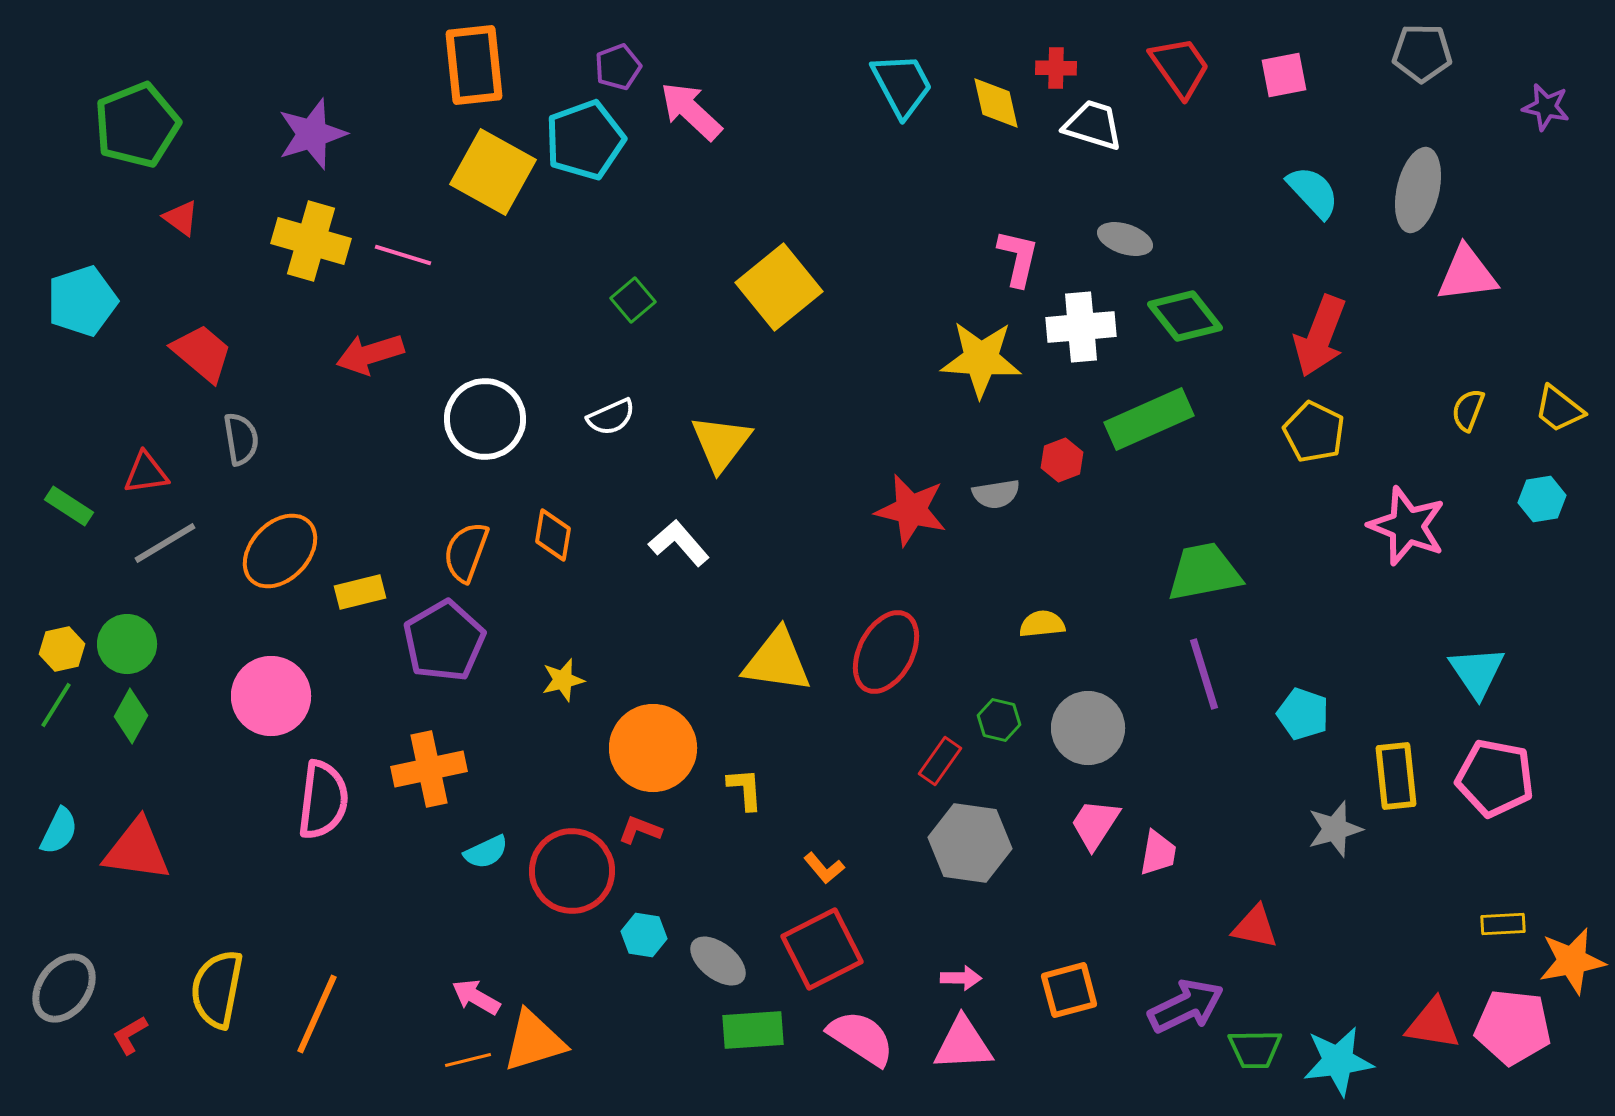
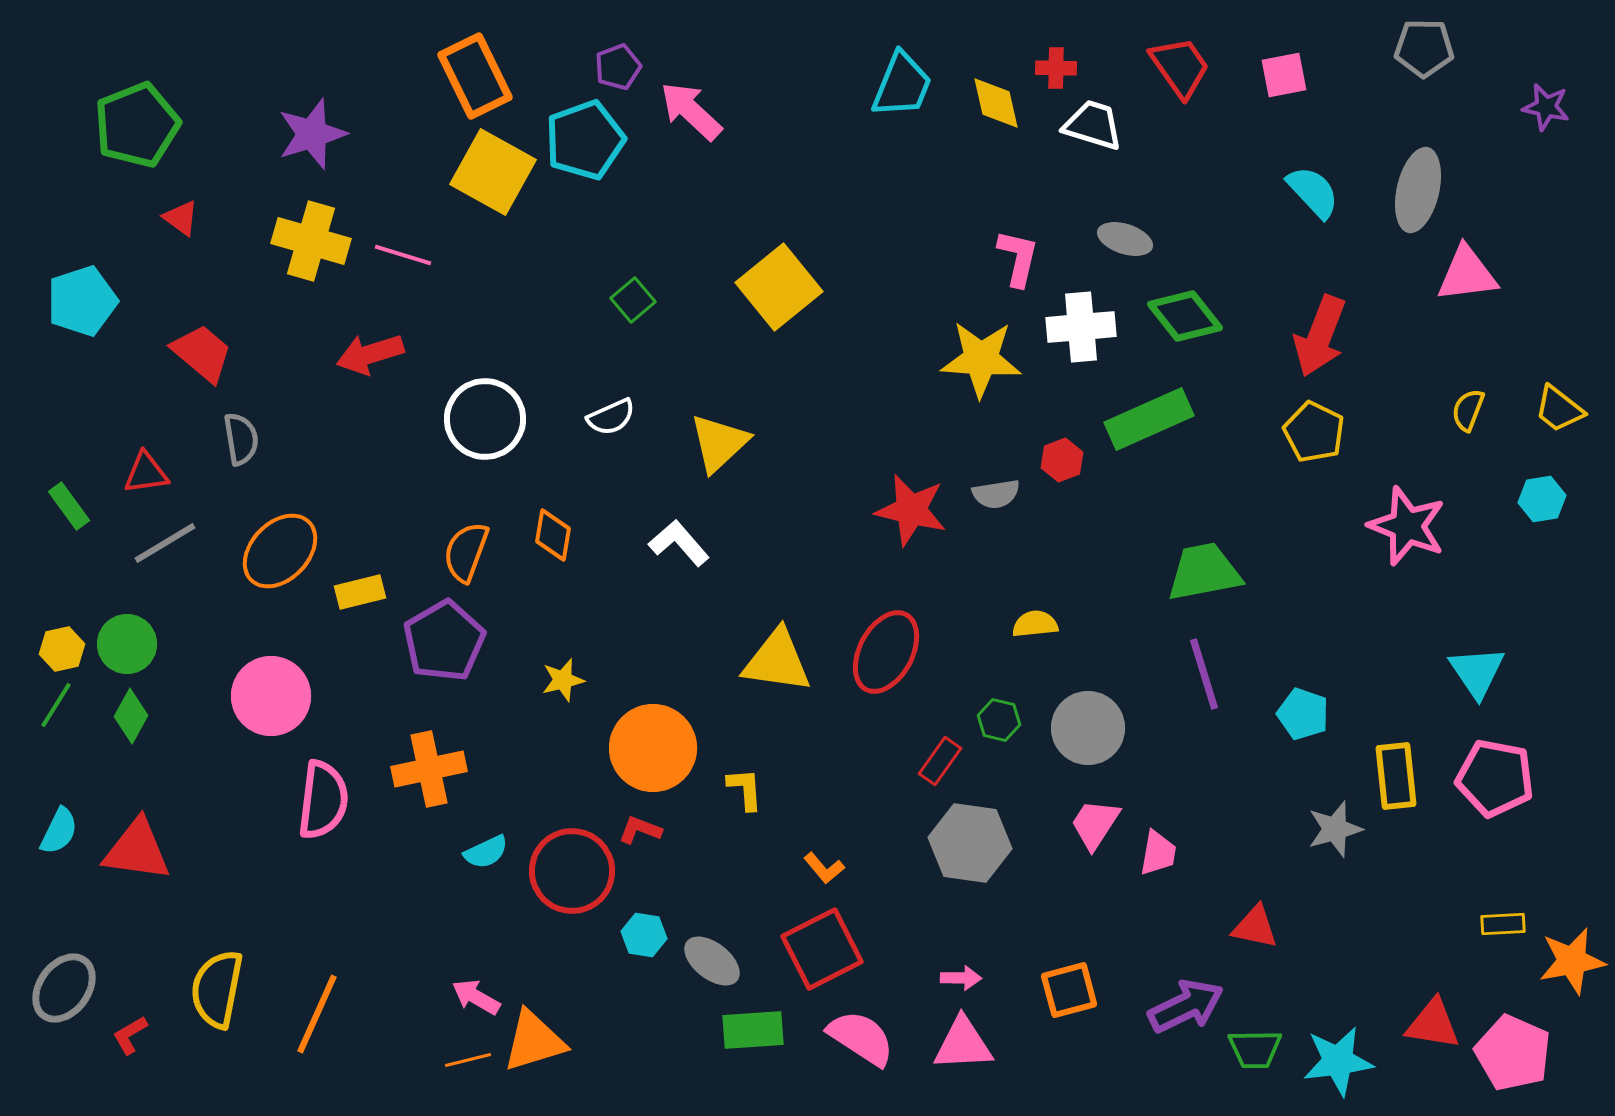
gray pentagon at (1422, 53): moved 2 px right, 5 px up
orange rectangle at (474, 65): moved 1 px right, 11 px down; rotated 20 degrees counterclockwise
cyan trapezoid at (902, 85): rotated 50 degrees clockwise
yellow triangle at (721, 443): moved 2 px left; rotated 10 degrees clockwise
green rectangle at (69, 506): rotated 21 degrees clockwise
yellow semicircle at (1042, 624): moved 7 px left
gray ellipse at (718, 961): moved 6 px left
pink pentagon at (1513, 1027): moved 26 px down; rotated 18 degrees clockwise
